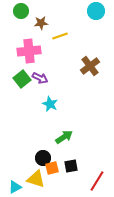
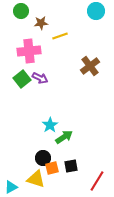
cyan star: moved 21 px down; rotated 14 degrees clockwise
cyan triangle: moved 4 px left
